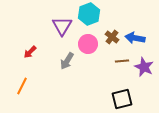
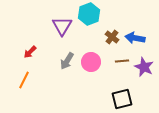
pink circle: moved 3 px right, 18 px down
orange line: moved 2 px right, 6 px up
